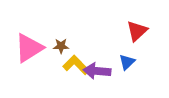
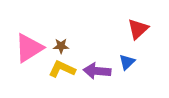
red triangle: moved 1 px right, 2 px up
yellow L-shape: moved 14 px left, 4 px down; rotated 20 degrees counterclockwise
